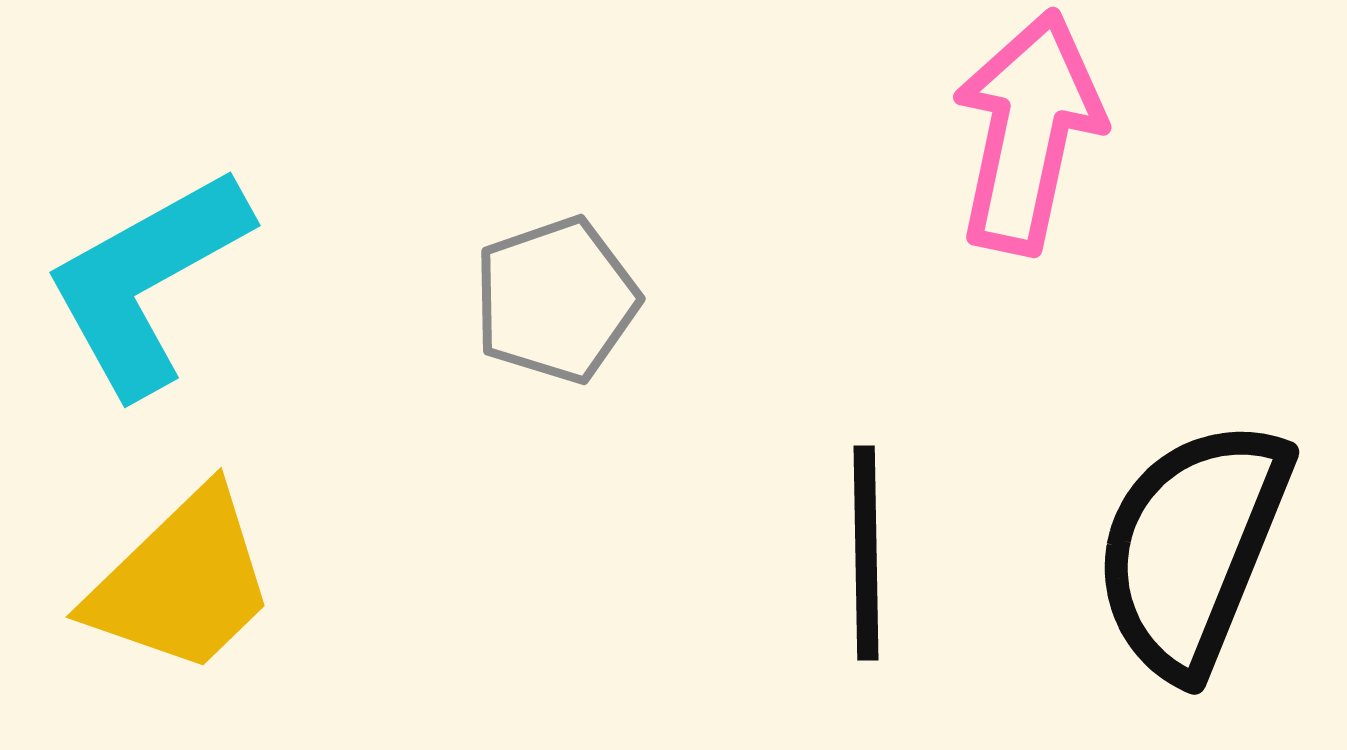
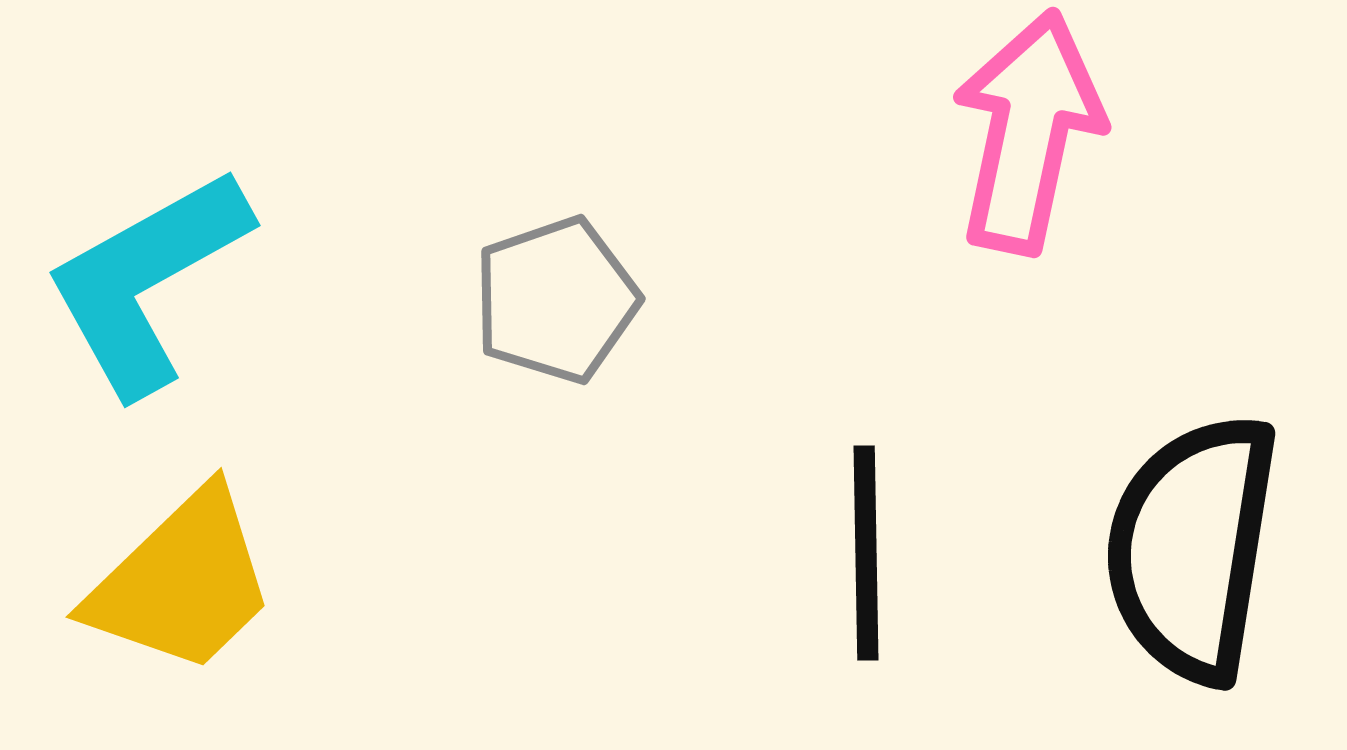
black semicircle: rotated 13 degrees counterclockwise
